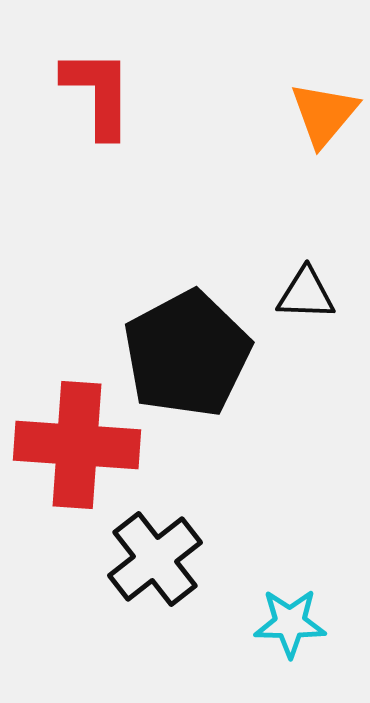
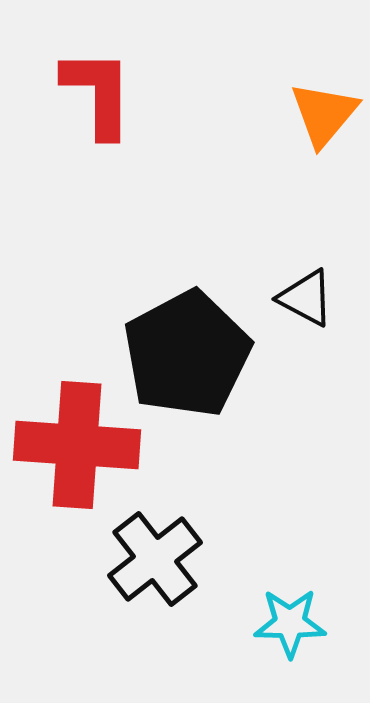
black triangle: moved 4 px down; rotated 26 degrees clockwise
